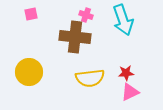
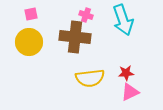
yellow circle: moved 30 px up
